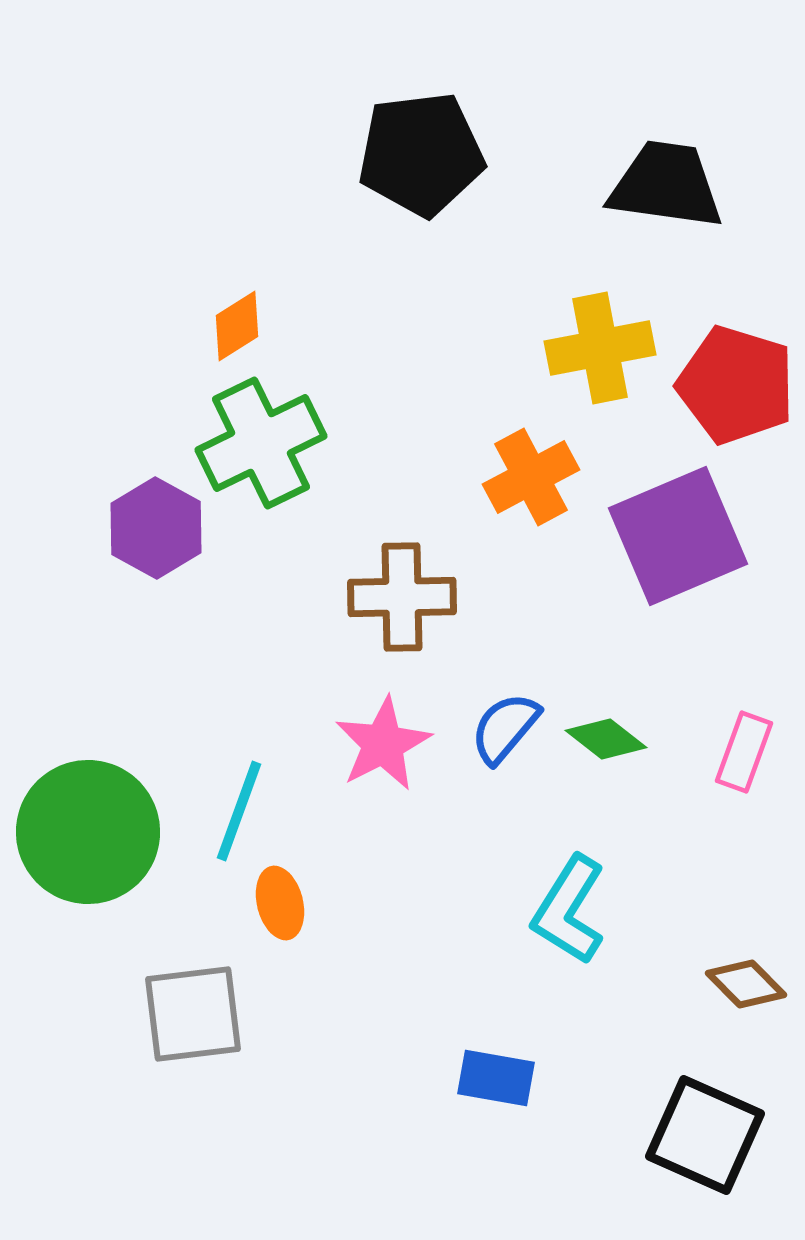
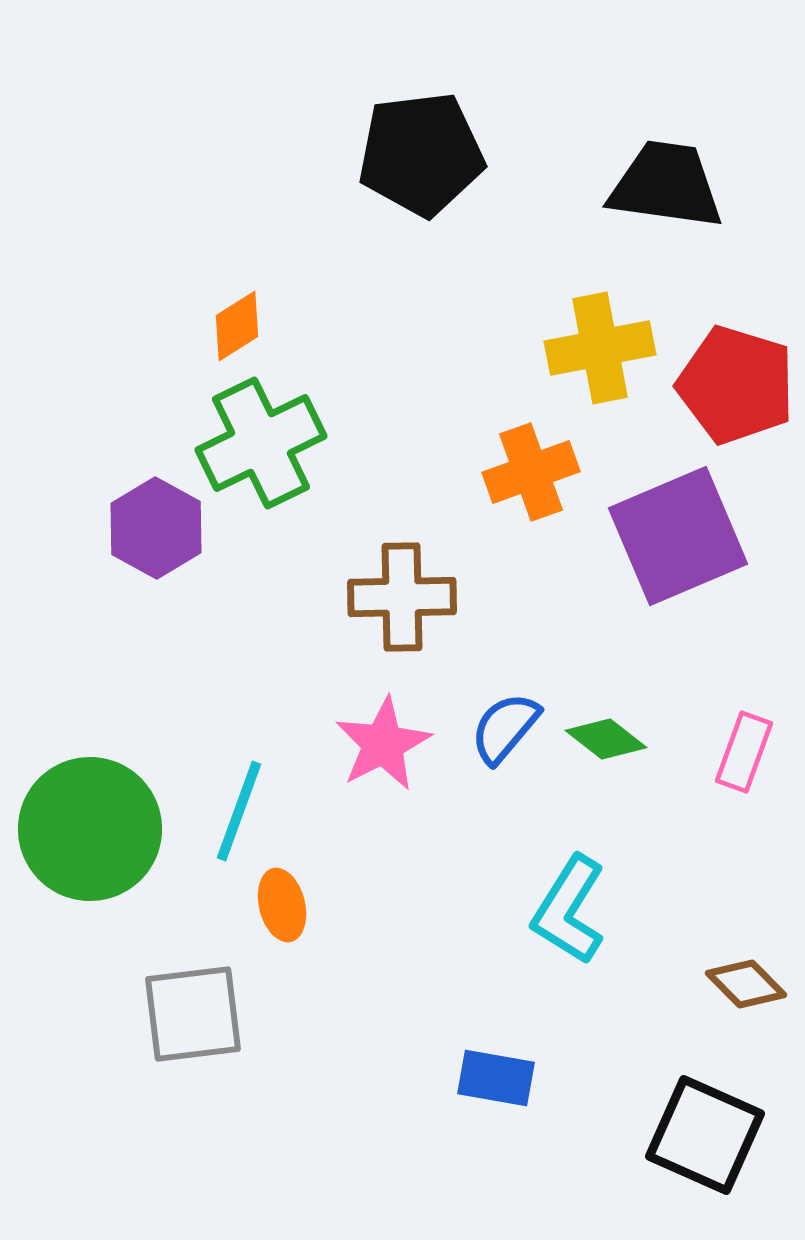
orange cross: moved 5 px up; rotated 8 degrees clockwise
green circle: moved 2 px right, 3 px up
orange ellipse: moved 2 px right, 2 px down
